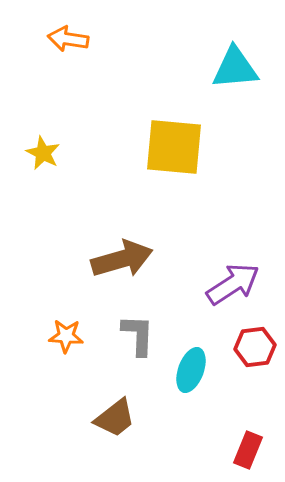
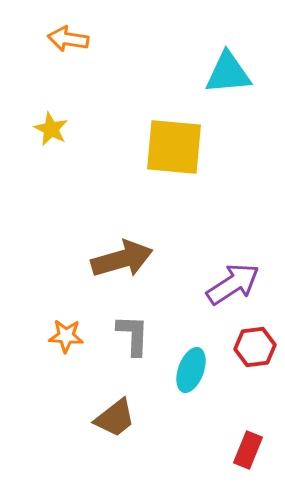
cyan triangle: moved 7 px left, 5 px down
yellow star: moved 8 px right, 24 px up
gray L-shape: moved 5 px left
